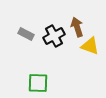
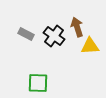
black cross: rotated 25 degrees counterclockwise
yellow triangle: rotated 24 degrees counterclockwise
